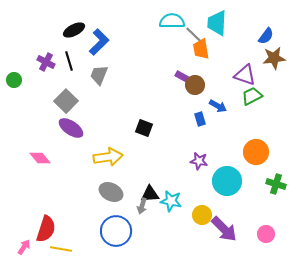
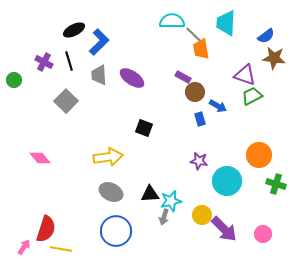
cyan trapezoid: moved 9 px right
blue semicircle: rotated 18 degrees clockwise
brown star: rotated 15 degrees clockwise
purple cross: moved 2 px left
gray trapezoid: rotated 25 degrees counterclockwise
brown circle: moved 7 px down
purple ellipse: moved 61 px right, 50 px up
orange circle: moved 3 px right, 3 px down
cyan star: rotated 25 degrees counterclockwise
gray arrow: moved 22 px right, 11 px down
pink circle: moved 3 px left
